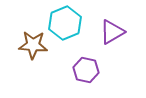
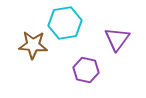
cyan hexagon: rotated 12 degrees clockwise
purple triangle: moved 5 px right, 7 px down; rotated 24 degrees counterclockwise
